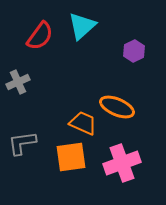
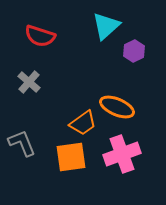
cyan triangle: moved 24 px right
red semicircle: rotated 72 degrees clockwise
gray cross: moved 11 px right; rotated 25 degrees counterclockwise
orange trapezoid: rotated 120 degrees clockwise
gray L-shape: rotated 76 degrees clockwise
pink cross: moved 9 px up
